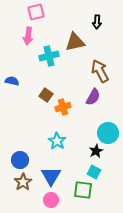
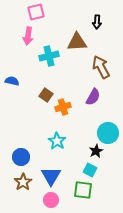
brown triangle: moved 2 px right; rotated 10 degrees clockwise
brown arrow: moved 1 px right, 4 px up
blue circle: moved 1 px right, 3 px up
cyan square: moved 4 px left, 2 px up
